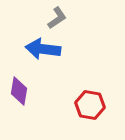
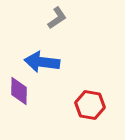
blue arrow: moved 1 px left, 13 px down
purple diamond: rotated 8 degrees counterclockwise
